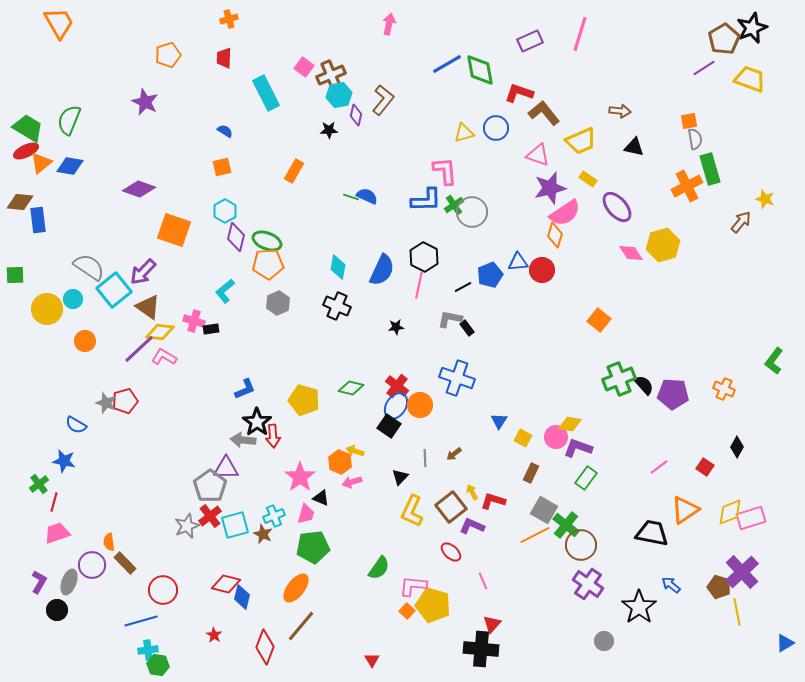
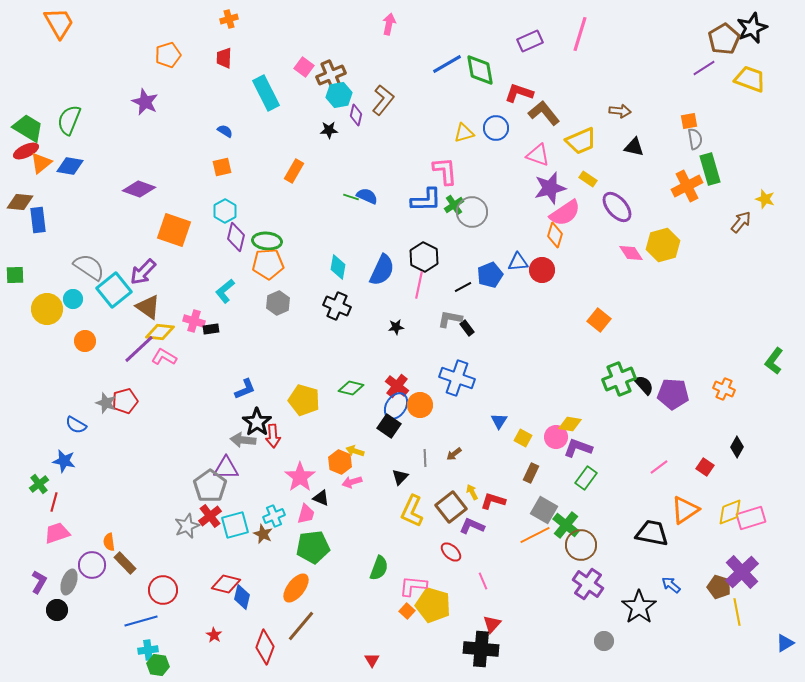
green ellipse at (267, 241): rotated 16 degrees counterclockwise
green semicircle at (379, 568): rotated 15 degrees counterclockwise
